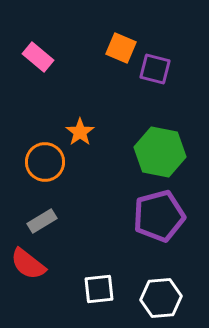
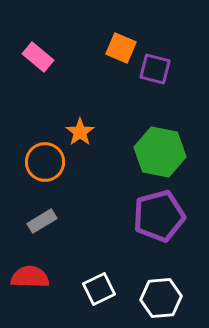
red semicircle: moved 2 px right, 13 px down; rotated 144 degrees clockwise
white square: rotated 20 degrees counterclockwise
